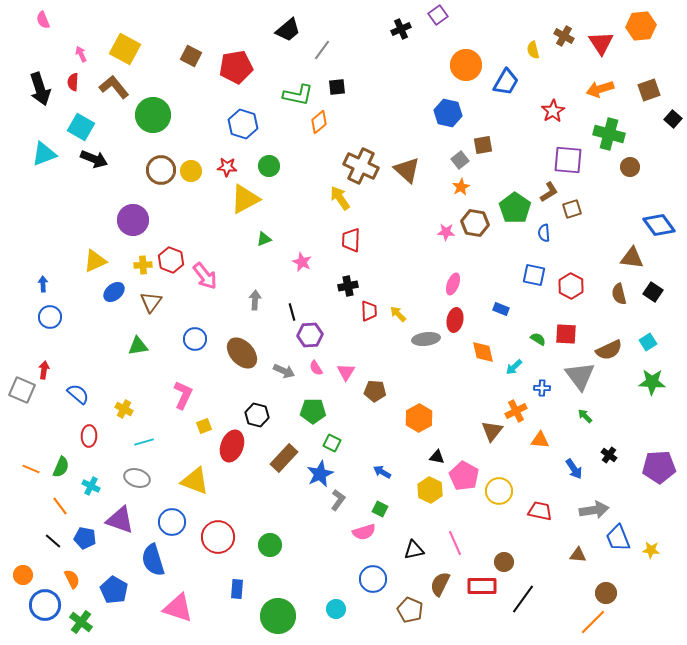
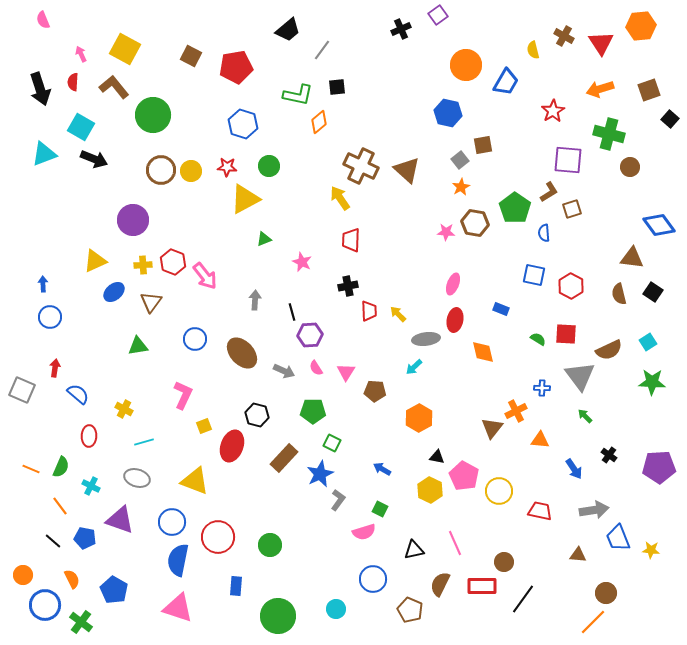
black square at (673, 119): moved 3 px left
red hexagon at (171, 260): moved 2 px right, 2 px down
cyan arrow at (514, 367): moved 100 px left
red arrow at (44, 370): moved 11 px right, 2 px up
brown triangle at (492, 431): moved 3 px up
blue arrow at (382, 472): moved 3 px up
blue semicircle at (153, 560): moved 25 px right; rotated 28 degrees clockwise
blue rectangle at (237, 589): moved 1 px left, 3 px up
